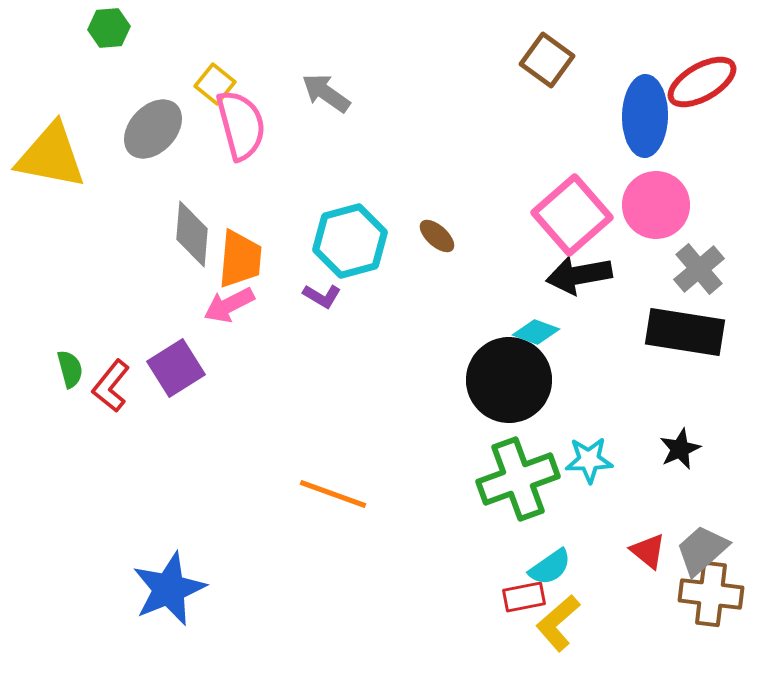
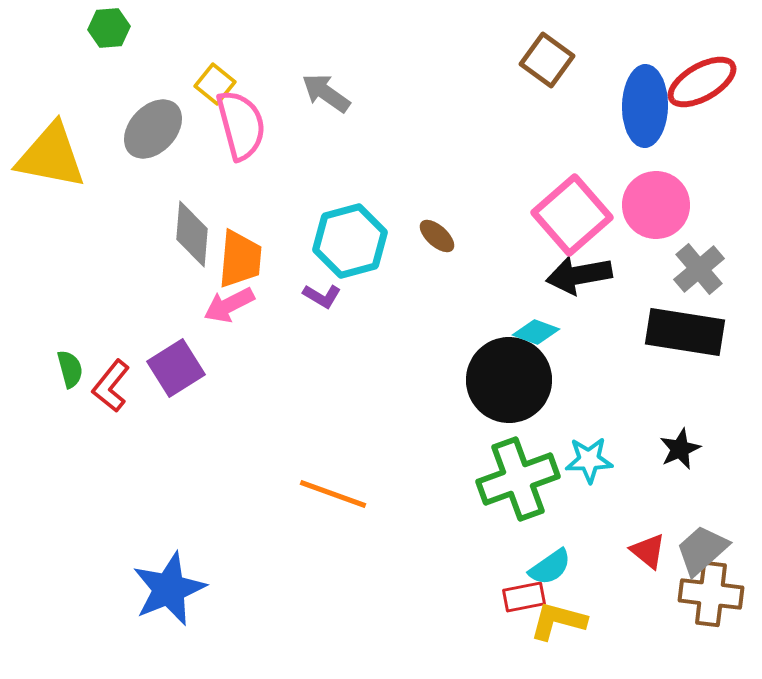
blue ellipse: moved 10 px up
yellow L-shape: moved 2 px up; rotated 56 degrees clockwise
